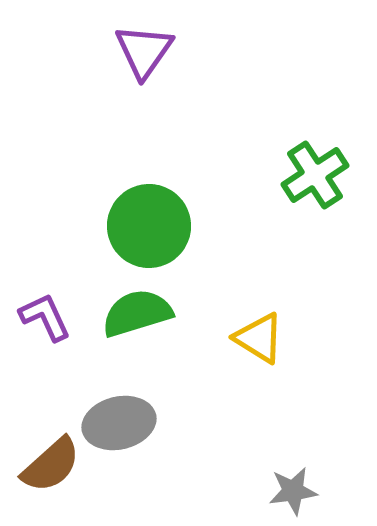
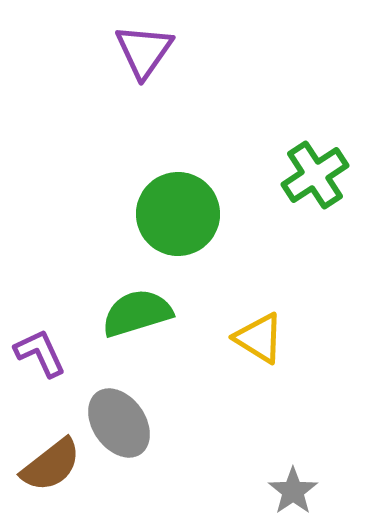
green circle: moved 29 px right, 12 px up
purple L-shape: moved 5 px left, 36 px down
gray ellipse: rotated 68 degrees clockwise
brown semicircle: rotated 4 degrees clockwise
gray star: rotated 27 degrees counterclockwise
